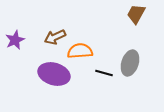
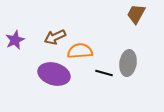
gray ellipse: moved 2 px left; rotated 10 degrees counterclockwise
